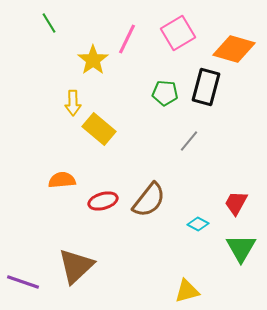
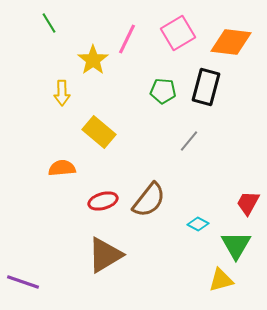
orange diamond: moved 3 px left, 7 px up; rotated 9 degrees counterclockwise
green pentagon: moved 2 px left, 2 px up
yellow arrow: moved 11 px left, 10 px up
yellow rectangle: moved 3 px down
orange semicircle: moved 12 px up
red trapezoid: moved 12 px right
green triangle: moved 5 px left, 3 px up
brown triangle: moved 29 px right, 11 px up; rotated 12 degrees clockwise
yellow triangle: moved 34 px right, 11 px up
